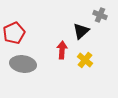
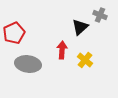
black triangle: moved 1 px left, 4 px up
gray ellipse: moved 5 px right
